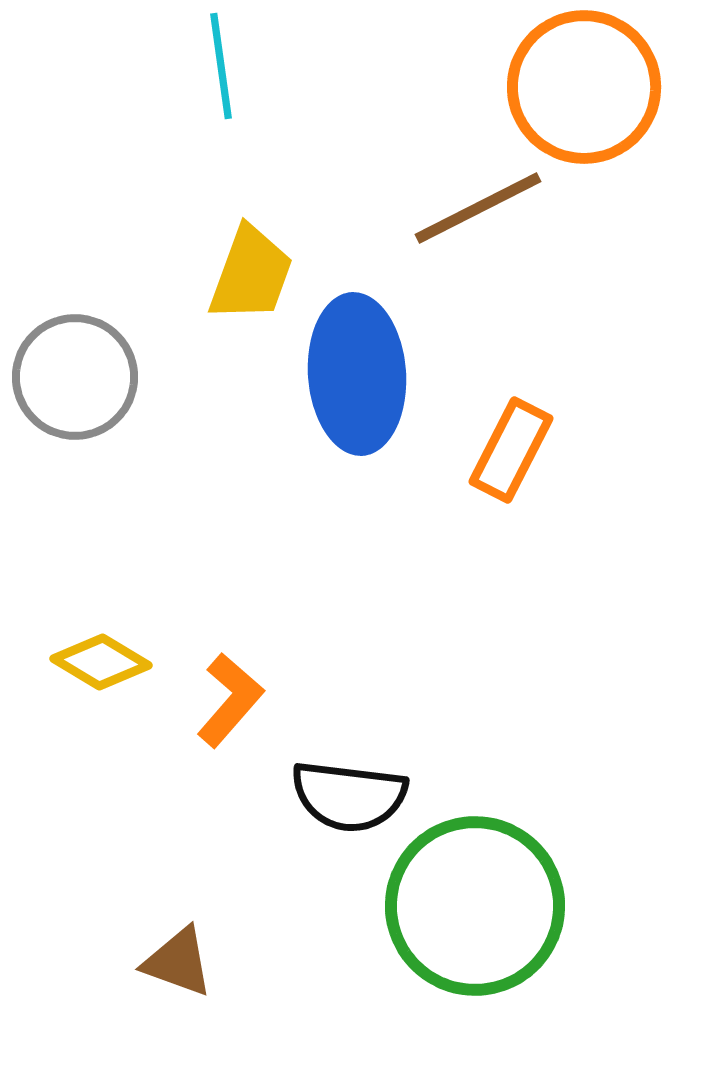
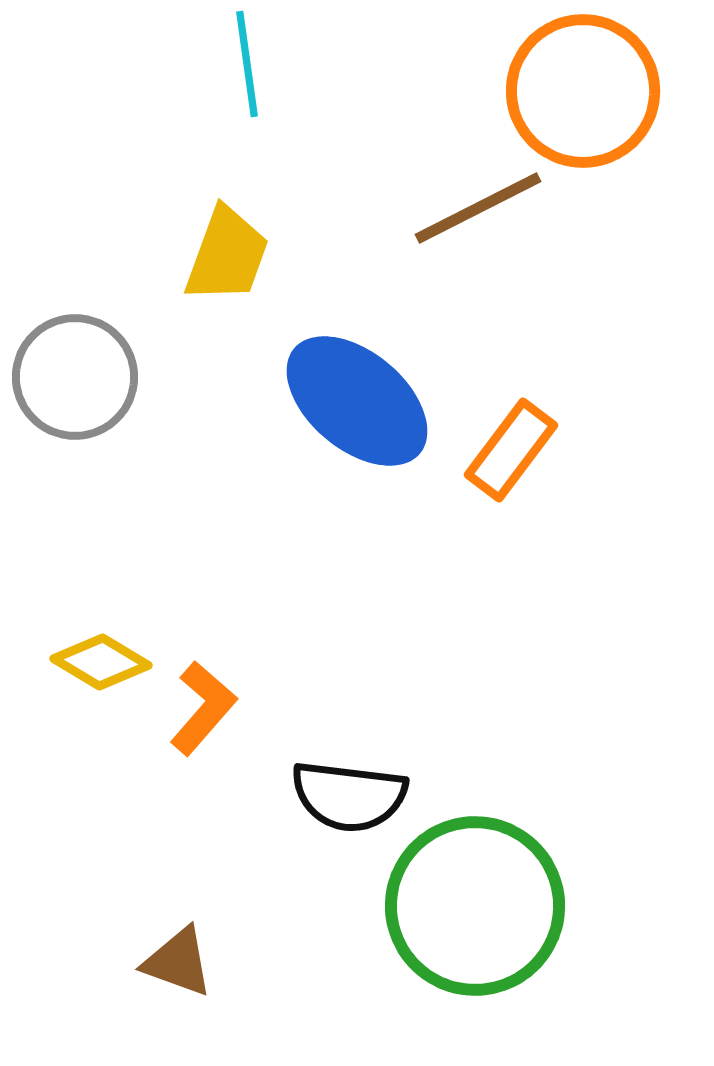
cyan line: moved 26 px right, 2 px up
orange circle: moved 1 px left, 4 px down
yellow trapezoid: moved 24 px left, 19 px up
blue ellipse: moved 27 px down; rotated 46 degrees counterclockwise
orange rectangle: rotated 10 degrees clockwise
orange L-shape: moved 27 px left, 8 px down
